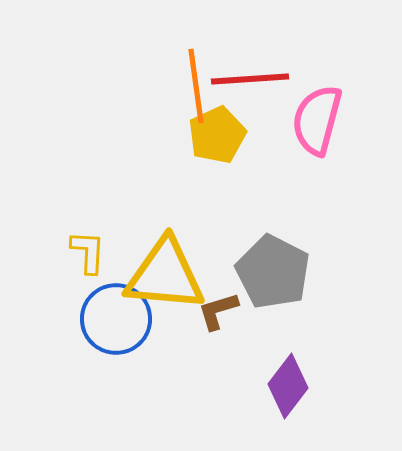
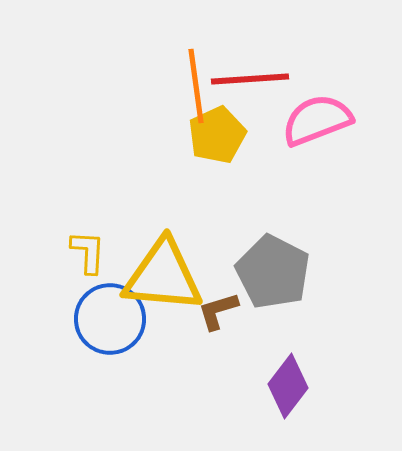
pink semicircle: rotated 54 degrees clockwise
yellow triangle: moved 2 px left, 1 px down
blue circle: moved 6 px left
